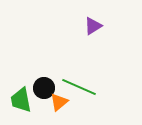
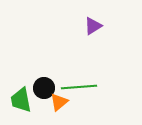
green line: rotated 28 degrees counterclockwise
